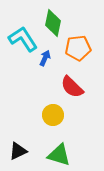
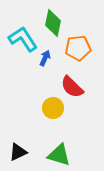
yellow circle: moved 7 px up
black triangle: moved 1 px down
